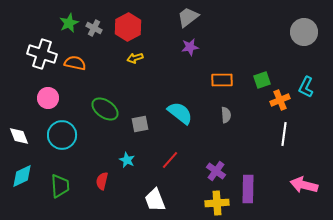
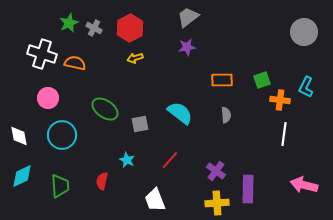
red hexagon: moved 2 px right, 1 px down
purple star: moved 3 px left
orange cross: rotated 30 degrees clockwise
white diamond: rotated 10 degrees clockwise
